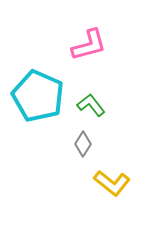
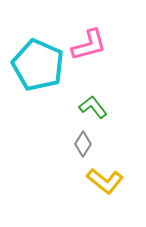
cyan pentagon: moved 31 px up
green L-shape: moved 2 px right, 2 px down
yellow L-shape: moved 7 px left, 2 px up
